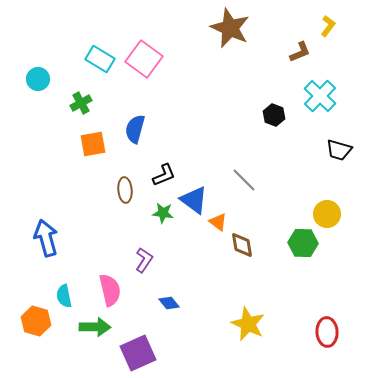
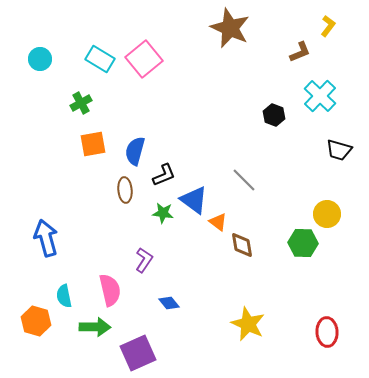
pink square: rotated 15 degrees clockwise
cyan circle: moved 2 px right, 20 px up
blue semicircle: moved 22 px down
